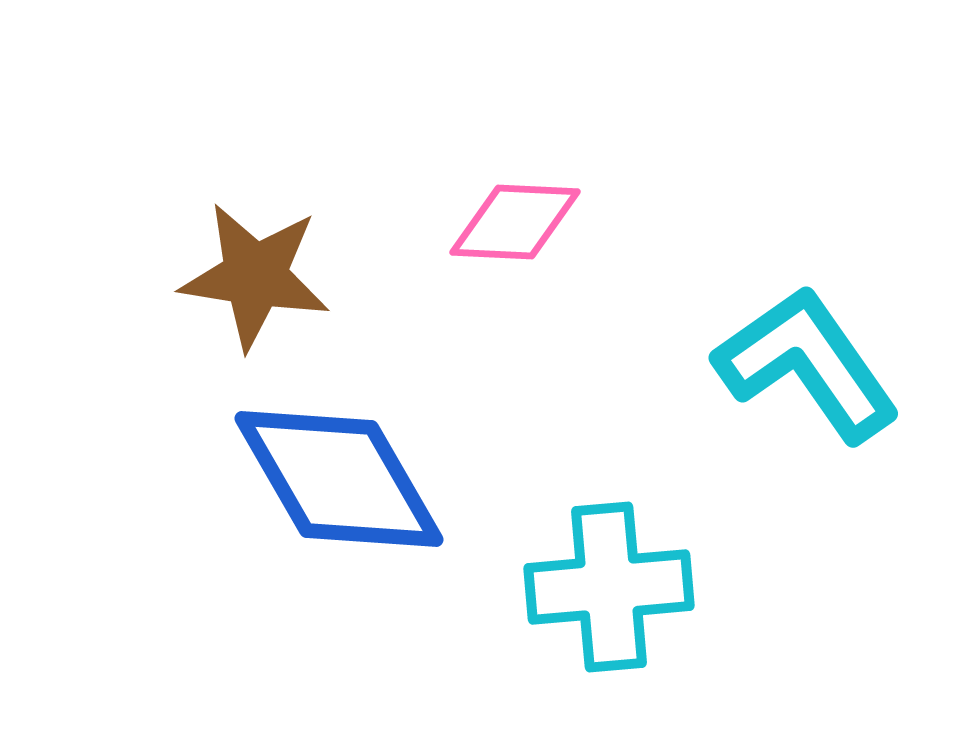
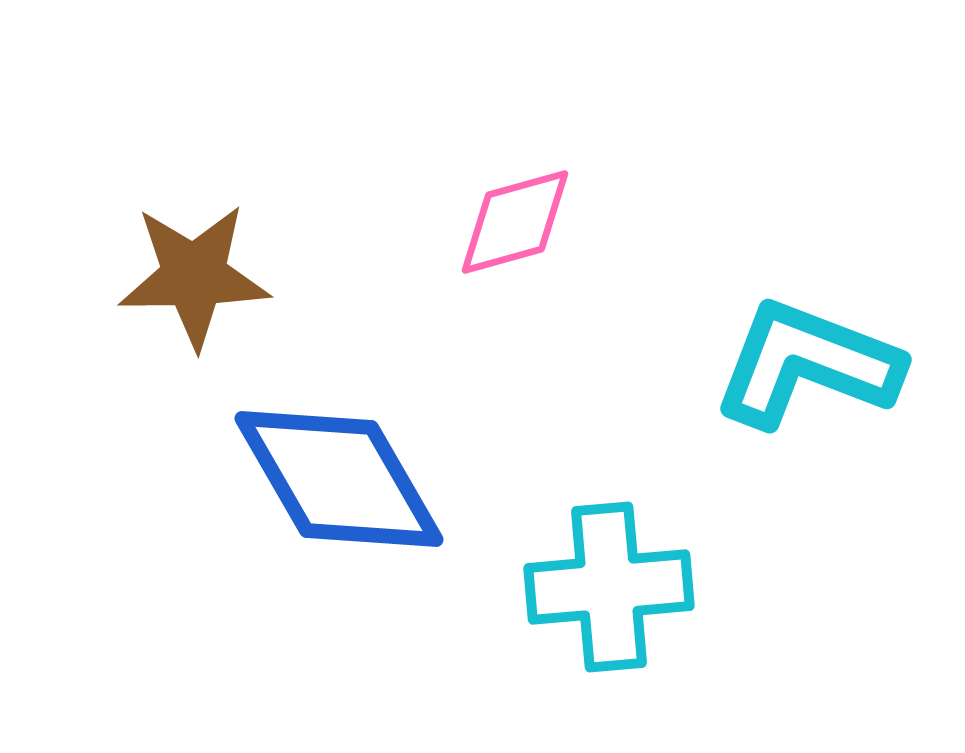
pink diamond: rotated 18 degrees counterclockwise
brown star: moved 61 px left; rotated 10 degrees counterclockwise
cyan L-shape: rotated 34 degrees counterclockwise
